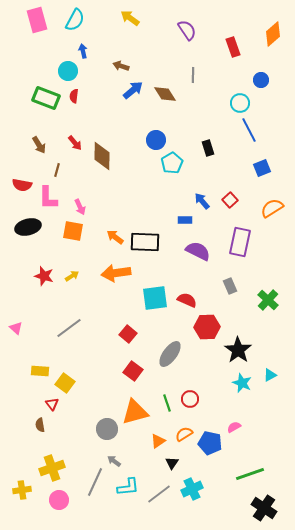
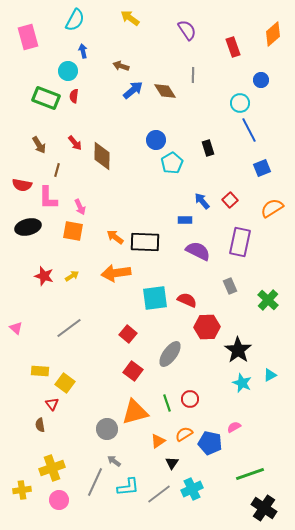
pink rectangle at (37, 20): moved 9 px left, 17 px down
brown diamond at (165, 94): moved 3 px up
